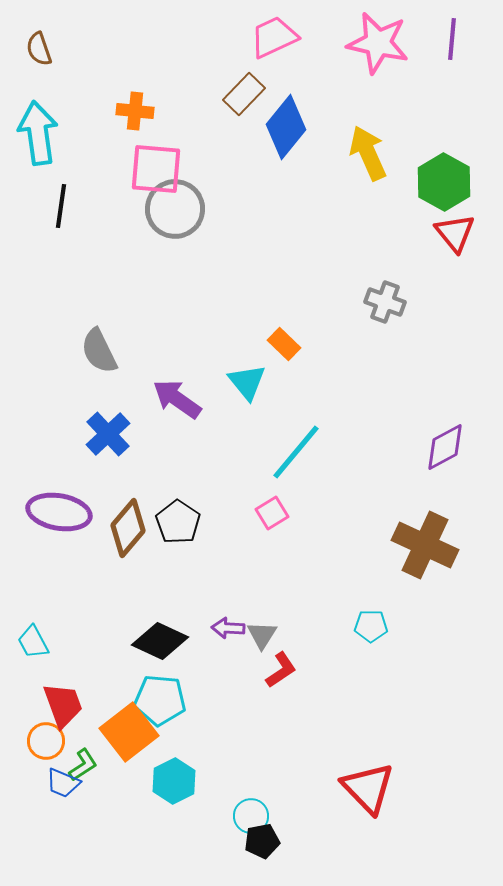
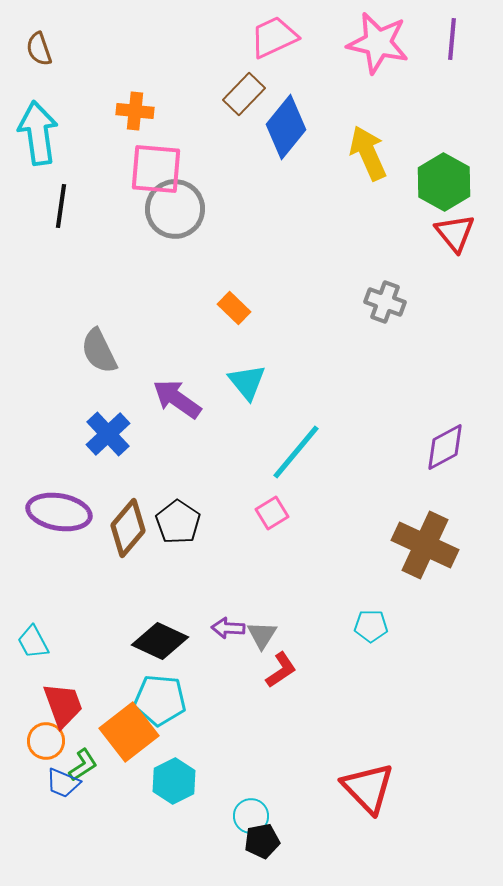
orange rectangle at (284, 344): moved 50 px left, 36 px up
